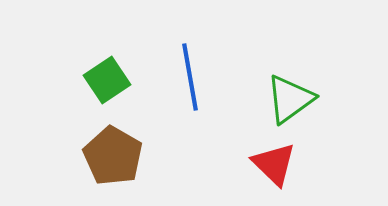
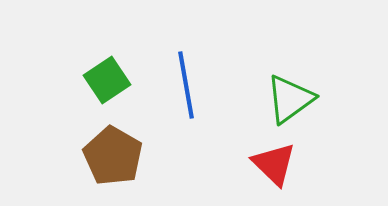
blue line: moved 4 px left, 8 px down
